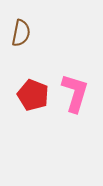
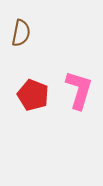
pink L-shape: moved 4 px right, 3 px up
